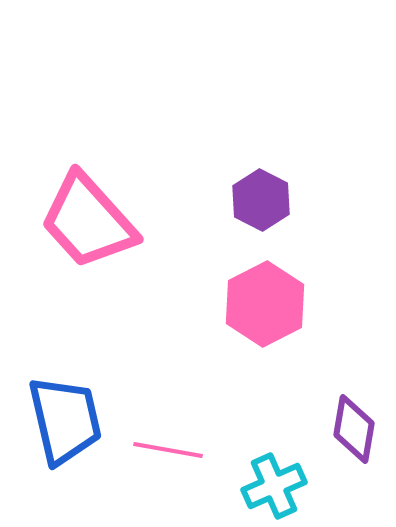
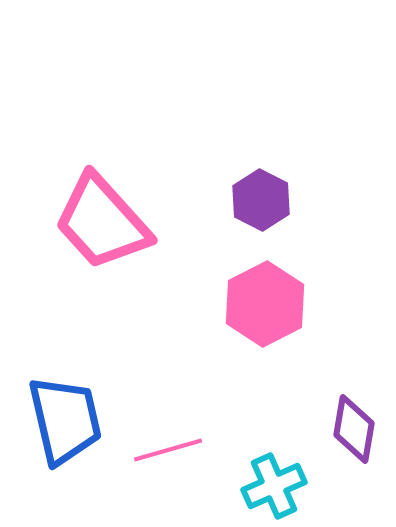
pink trapezoid: moved 14 px right, 1 px down
pink line: rotated 26 degrees counterclockwise
